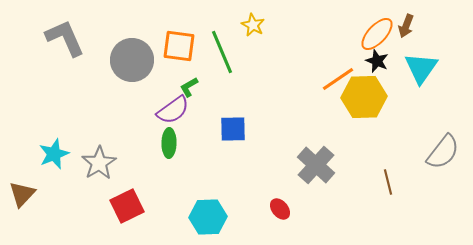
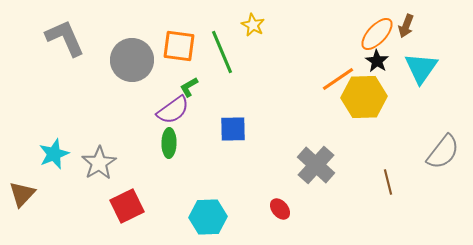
black star: rotated 10 degrees clockwise
